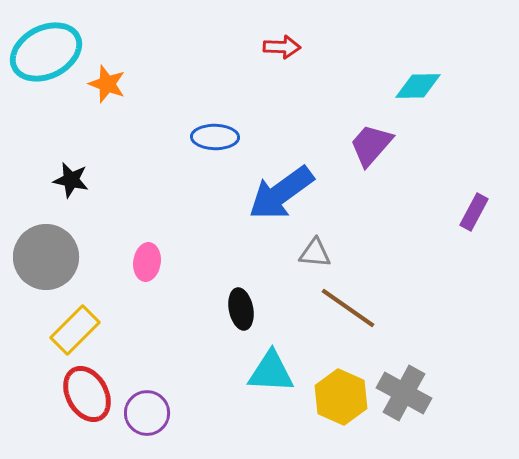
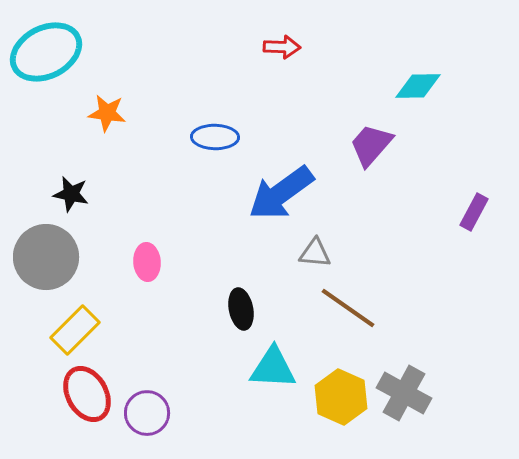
orange star: moved 29 px down; rotated 12 degrees counterclockwise
black star: moved 14 px down
pink ellipse: rotated 12 degrees counterclockwise
cyan triangle: moved 2 px right, 4 px up
